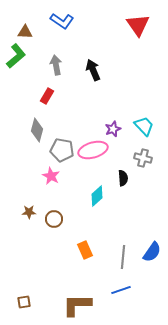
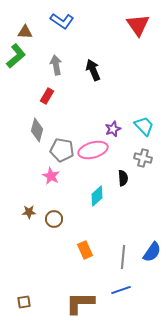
brown L-shape: moved 3 px right, 2 px up
